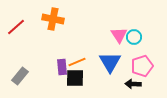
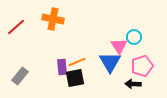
pink triangle: moved 11 px down
black square: rotated 12 degrees counterclockwise
